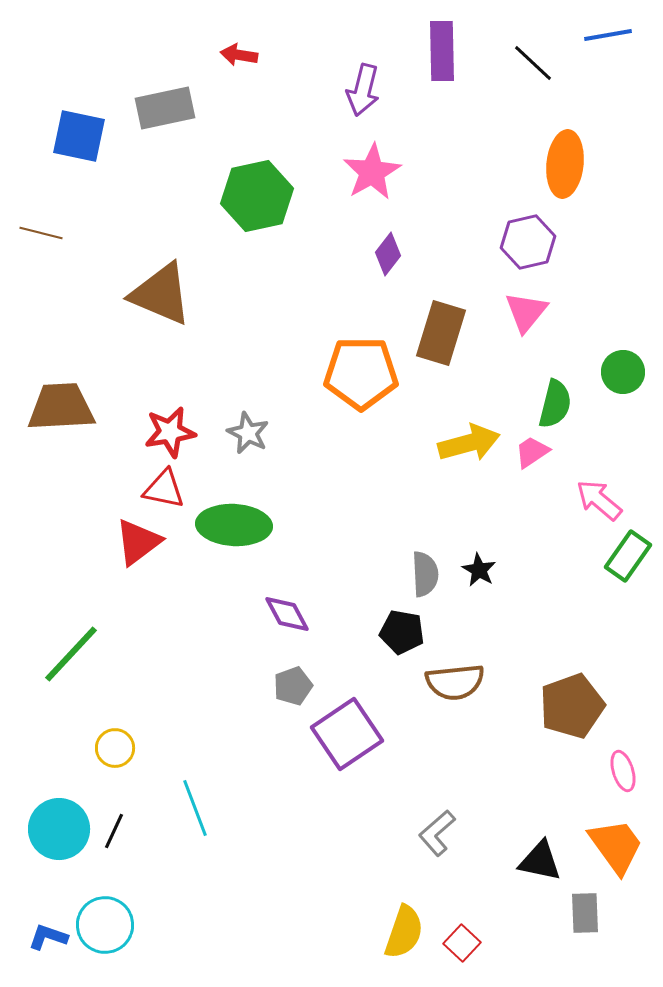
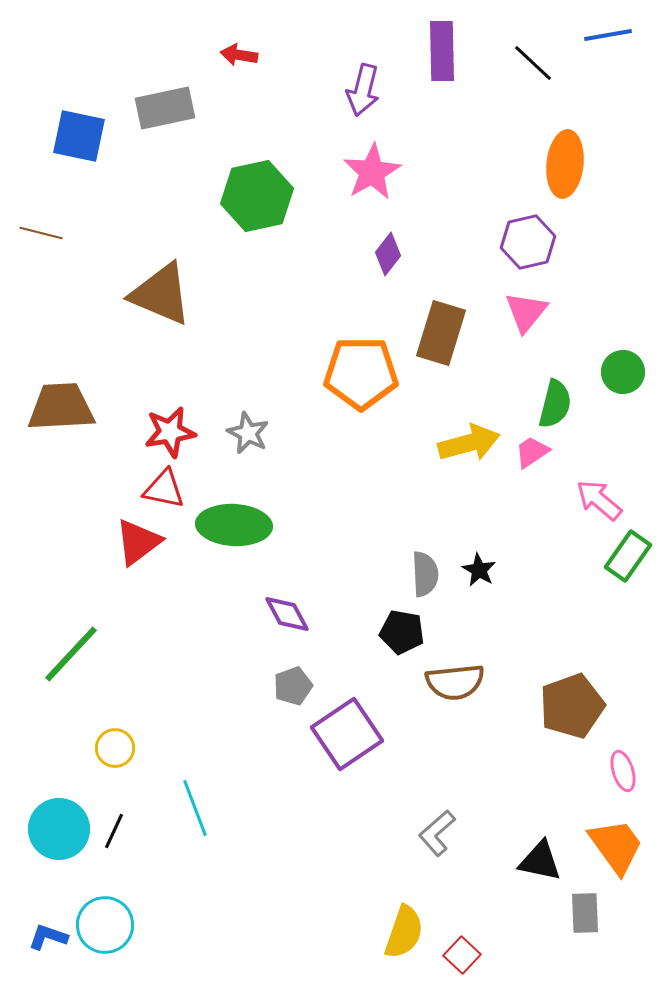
red square at (462, 943): moved 12 px down
